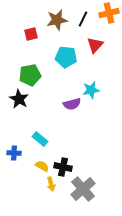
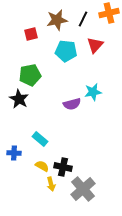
cyan pentagon: moved 6 px up
cyan star: moved 2 px right, 2 px down
